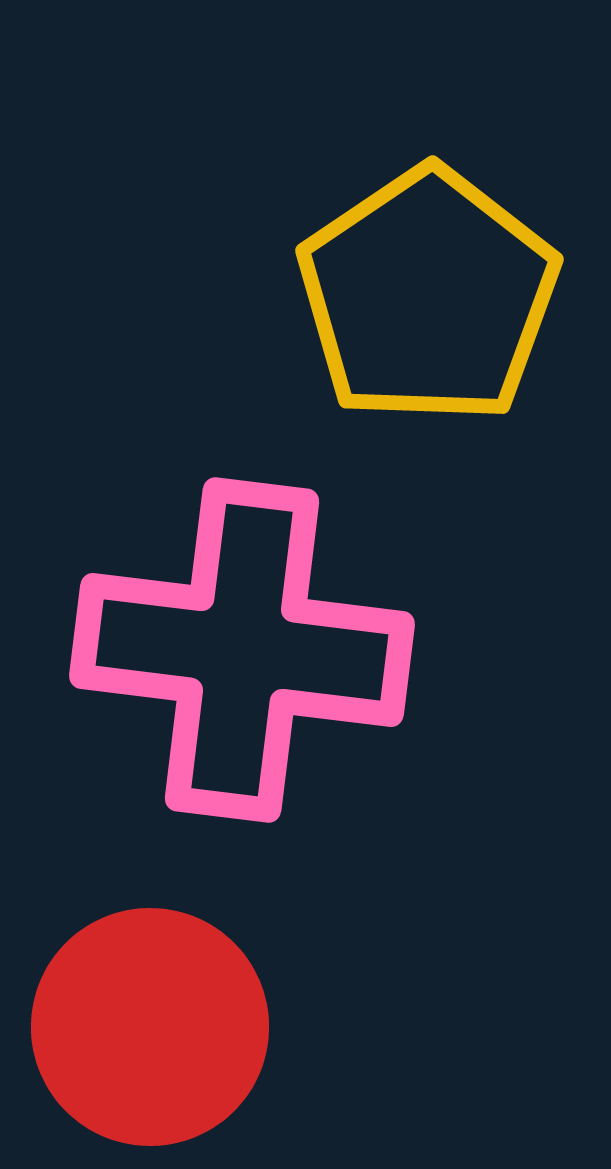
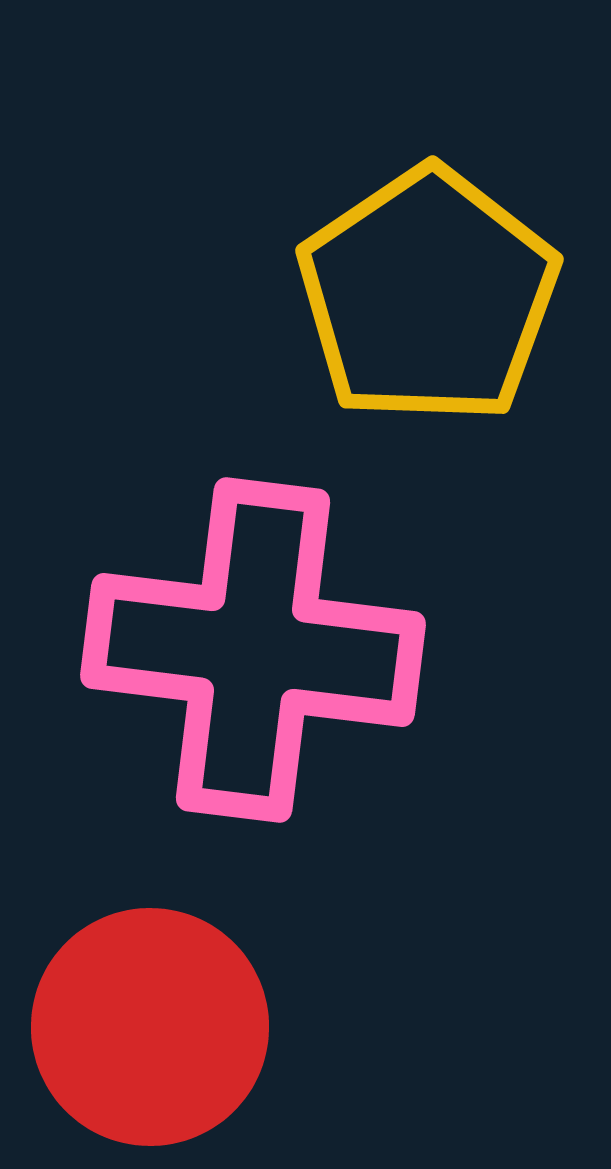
pink cross: moved 11 px right
